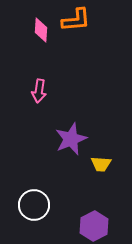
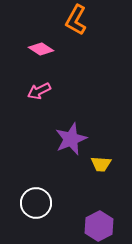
orange L-shape: rotated 124 degrees clockwise
pink diamond: moved 19 px down; rotated 60 degrees counterclockwise
pink arrow: rotated 55 degrees clockwise
white circle: moved 2 px right, 2 px up
purple hexagon: moved 5 px right
